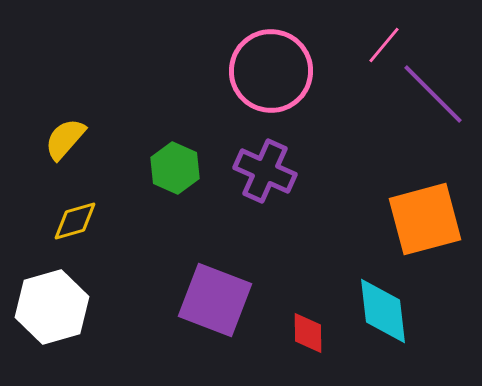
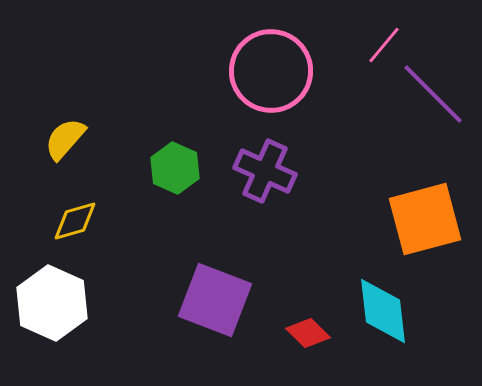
white hexagon: moved 4 px up; rotated 20 degrees counterclockwise
red diamond: rotated 45 degrees counterclockwise
